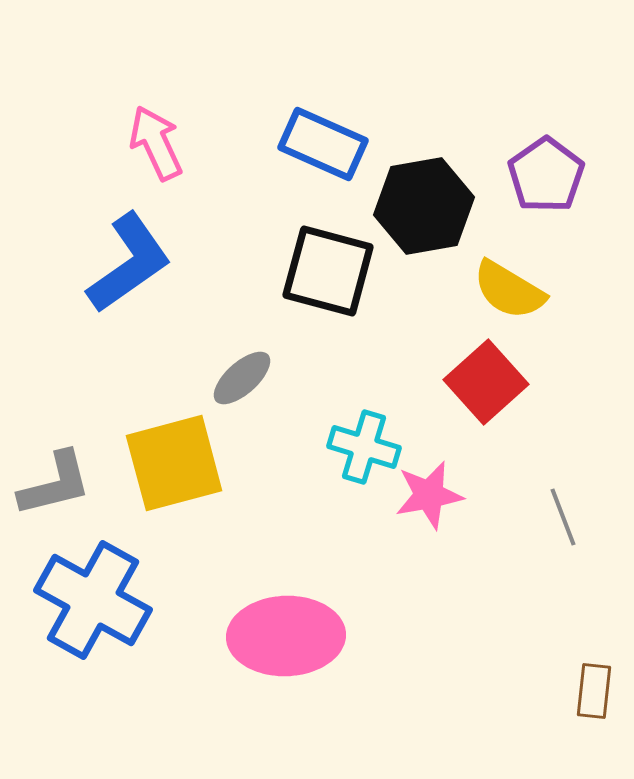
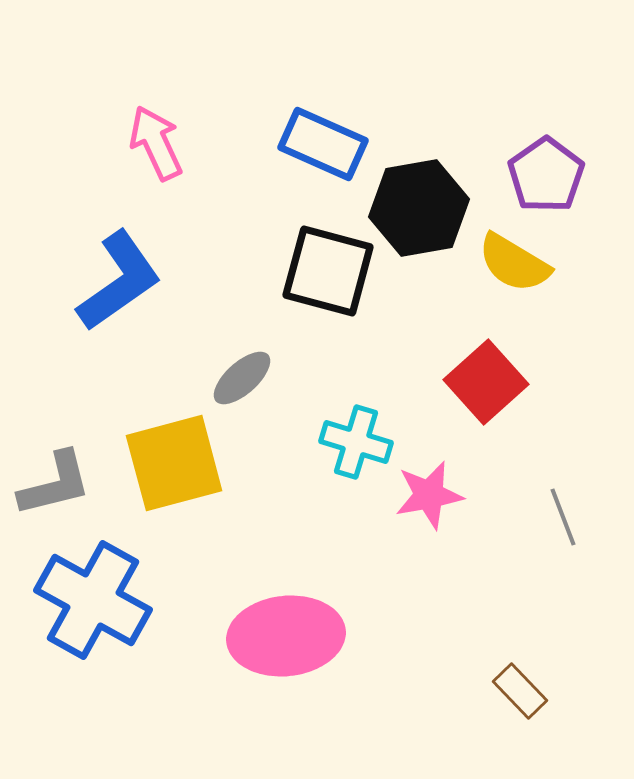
black hexagon: moved 5 px left, 2 px down
blue L-shape: moved 10 px left, 18 px down
yellow semicircle: moved 5 px right, 27 px up
cyan cross: moved 8 px left, 5 px up
pink ellipse: rotated 4 degrees counterclockwise
brown rectangle: moved 74 px left; rotated 50 degrees counterclockwise
